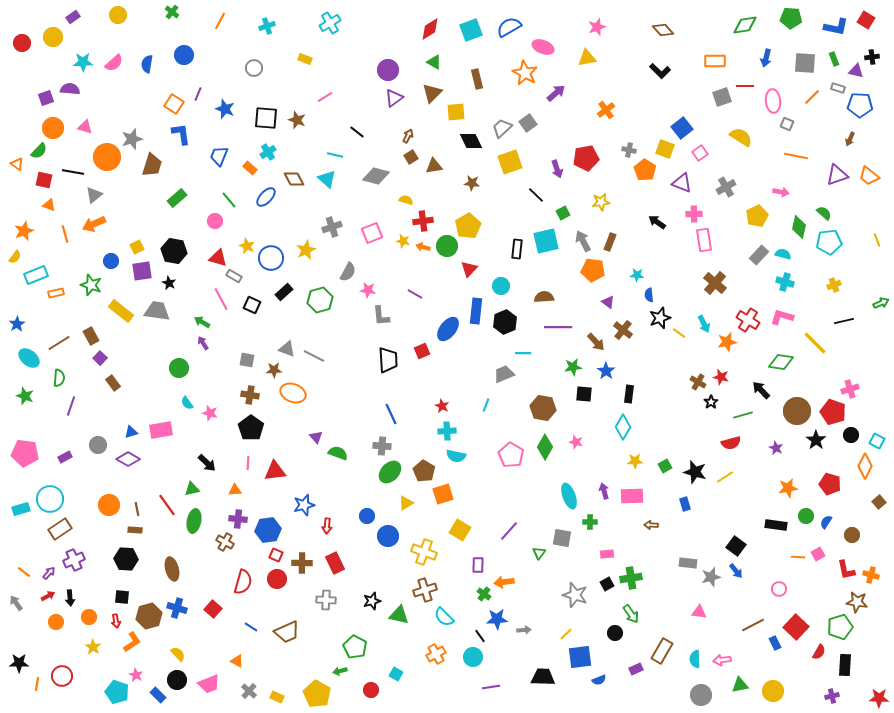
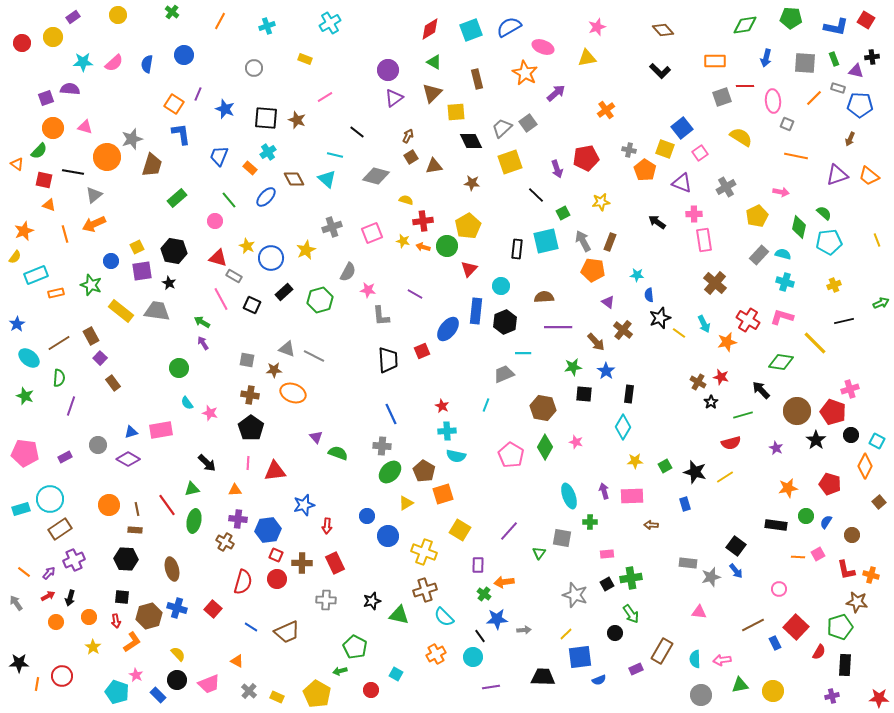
orange line at (812, 97): moved 2 px right, 1 px down
black arrow at (70, 598): rotated 21 degrees clockwise
